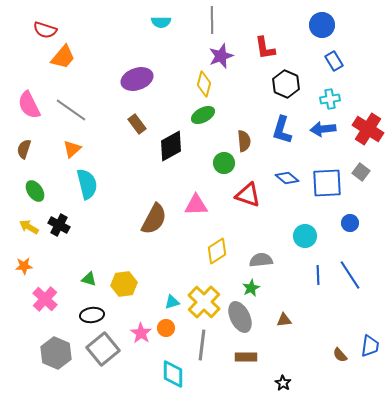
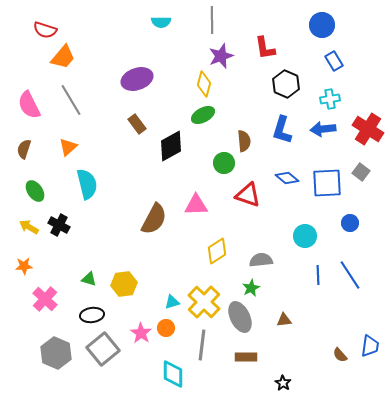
gray line at (71, 110): moved 10 px up; rotated 24 degrees clockwise
orange triangle at (72, 149): moved 4 px left, 2 px up
